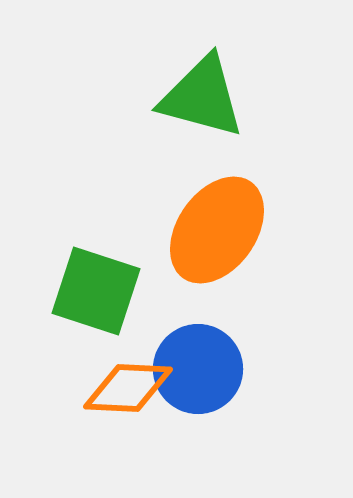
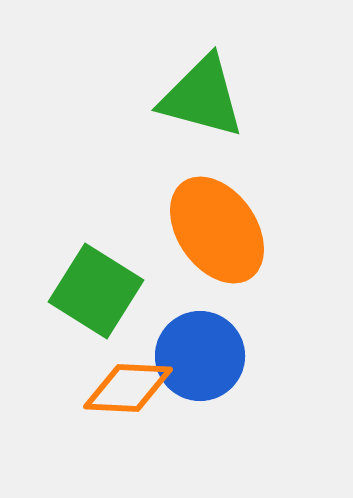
orange ellipse: rotated 70 degrees counterclockwise
green square: rotated 14 degrees clockwise
blue circle: moved 2 px right, 13 px up
